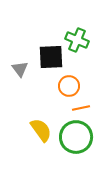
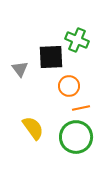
yellow semicircle: moved 8 px left, 2 px up
